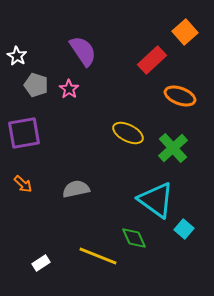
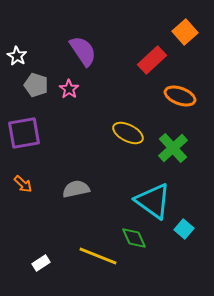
cyan triangle: moved 3 px left, 1 px down
